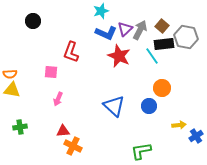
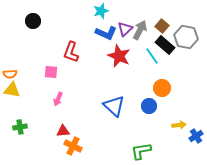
black rectangle: moved 1 px right, 1 px down; rotated 48 degrees clockwise
